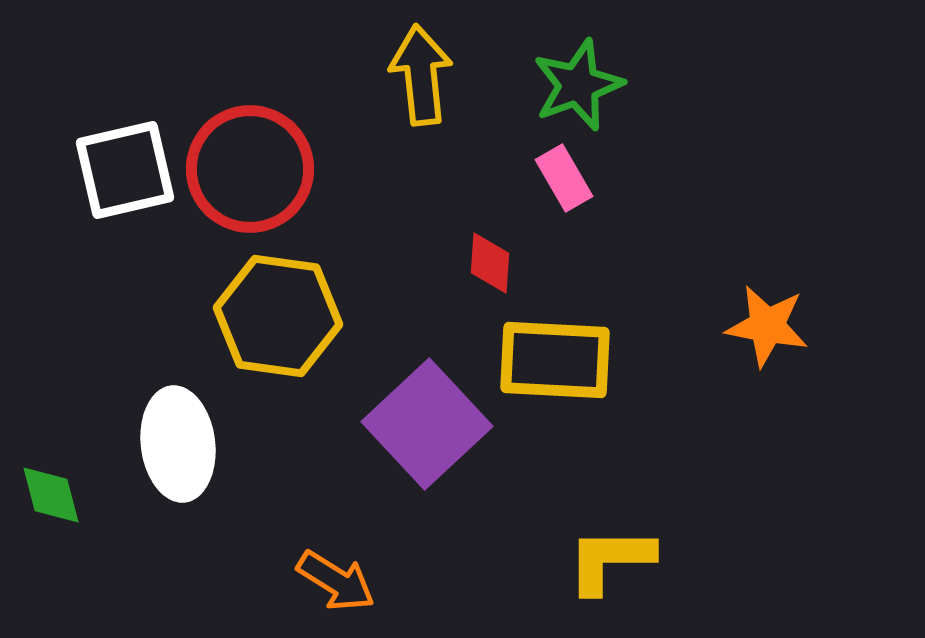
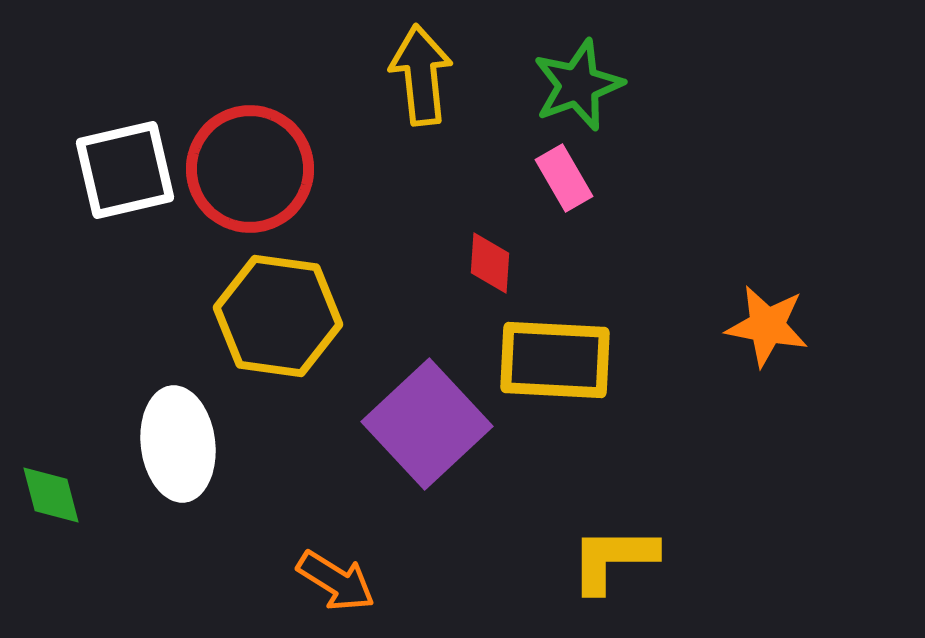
yellow L-shape: moved 3 px right, 1 px up
